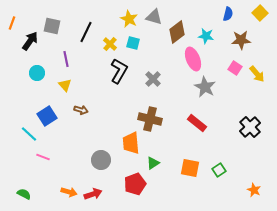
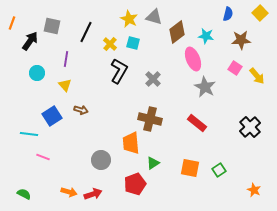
purple line: rotated 21 degrees clockwise
yellow arrow: moved 2 px down
blue square: moved 5 px right
cyan line: rotated 36 degrees counterclockwise
